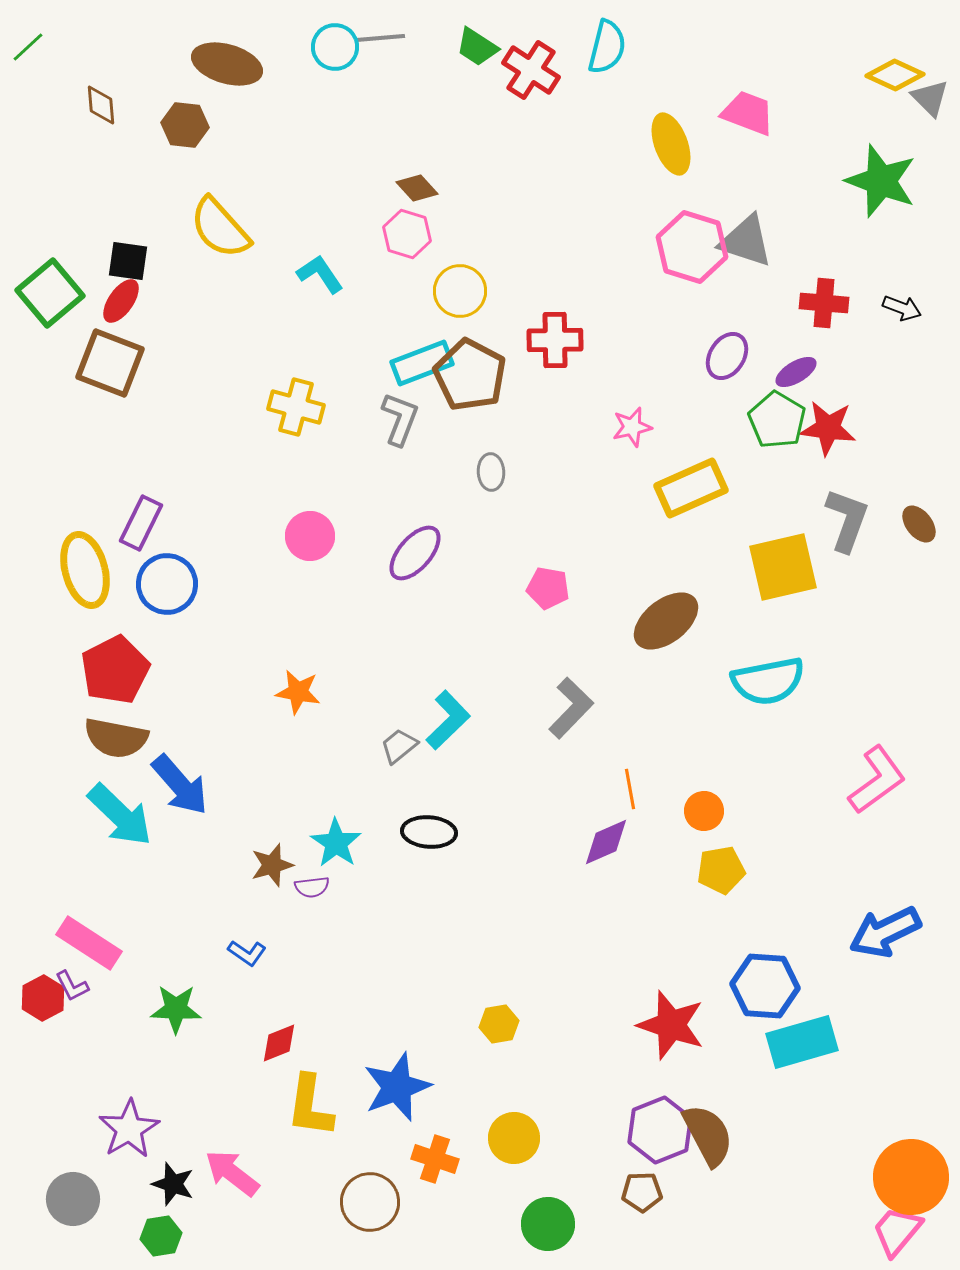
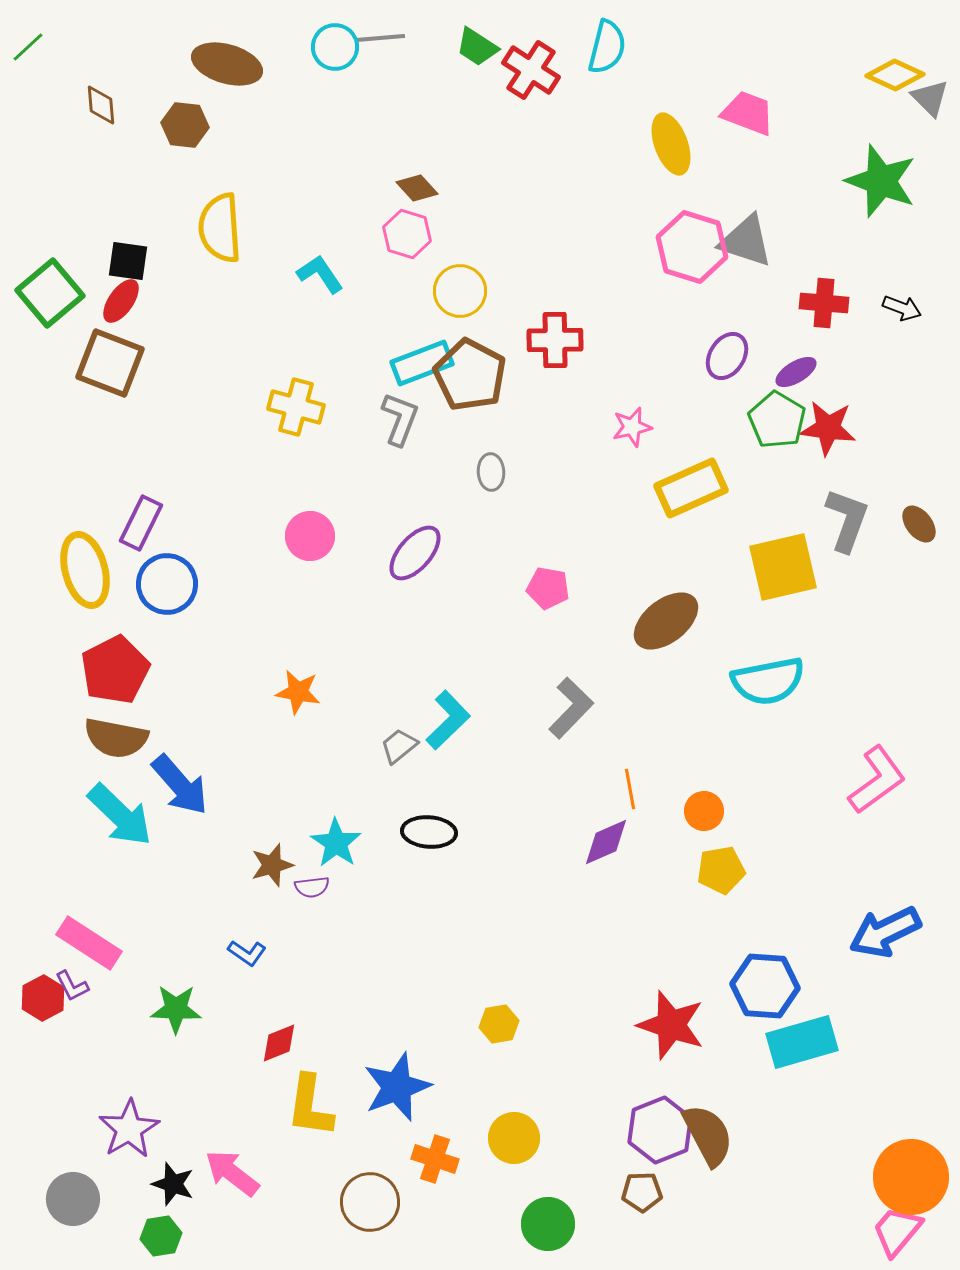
yellow semicircle at (220, 228): rotated 38 degrees clockwise
